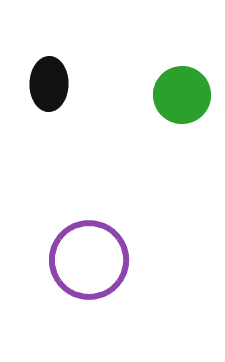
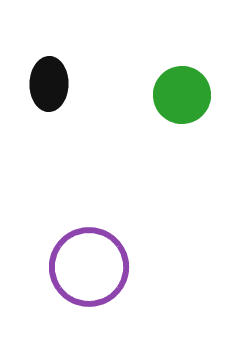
purple circle: moved 7 px down
